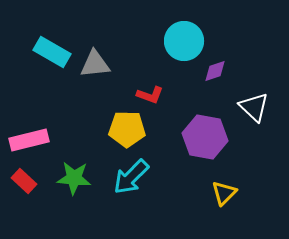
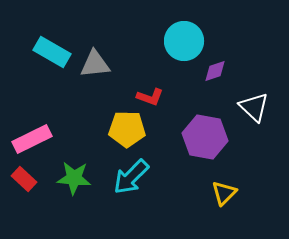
red L-shape: moved 2 px down
pink rectangle: moved 3 px right, 1 px up; rotated 12 degrees counterclockwise
red rectangle: moved 2 px up
